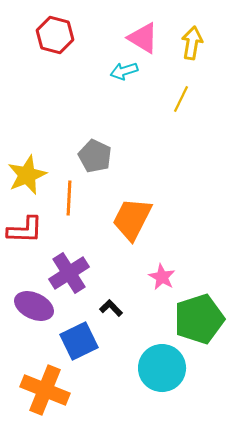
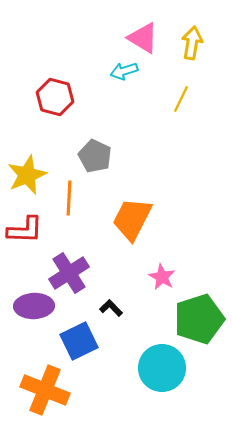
red hexagon: moved 62 px down
purple ellipse: rotated 27 degrees counterclockwise
